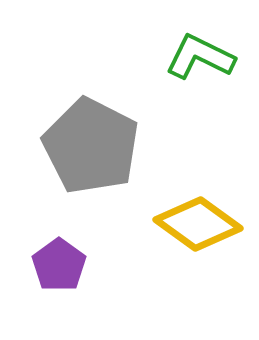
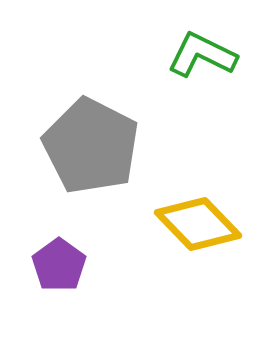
green L-shape: moved 2 px right, 2 px up
yellow diamond: rotated 10 degrees clockwise
